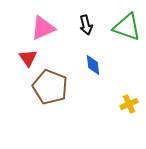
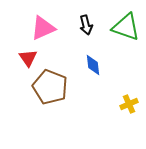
green triangle: moved 1 px left
